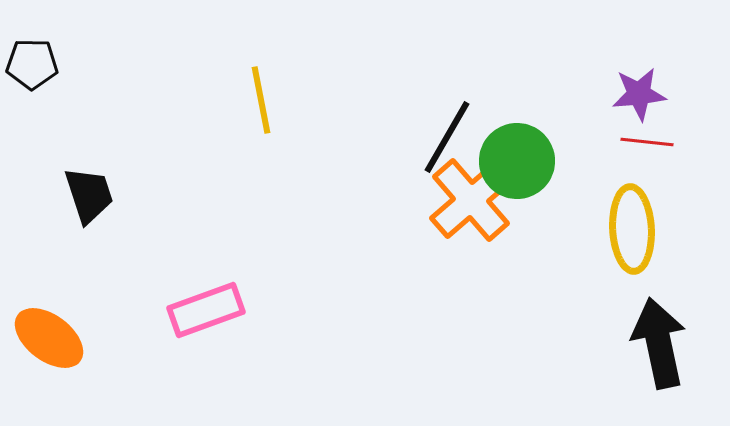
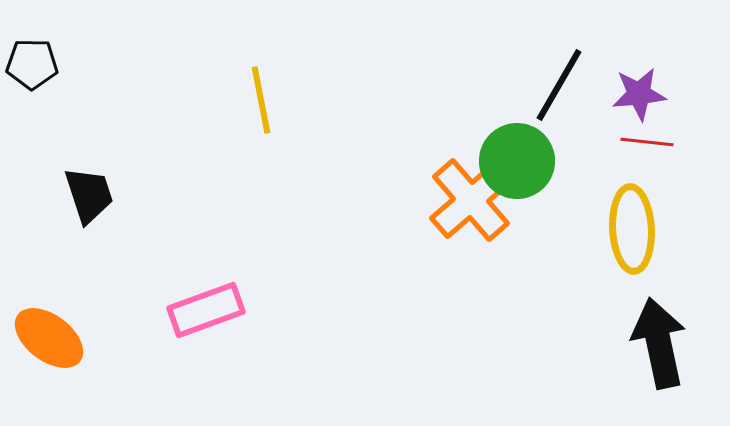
black line: moved 112 px right, 52 px up
